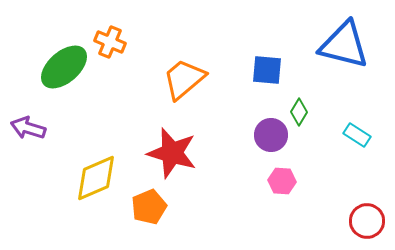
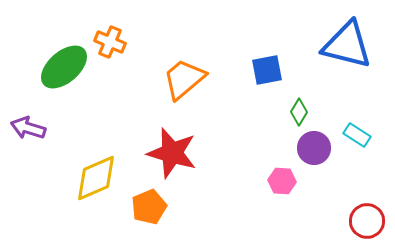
blue triangle: moved 3 px right
blue square: rotated 16 degrees counterclockwise
purple circle: moved 43 px right, 13 px down
